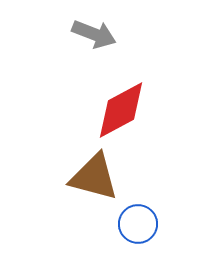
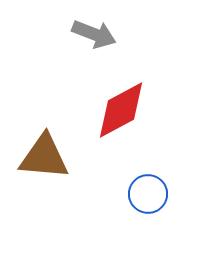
brown triangle: moved 50 px left, 20 px up; rotated 10 degrees counterclockwise
blue circle: moved 10 px right, 30 px up
